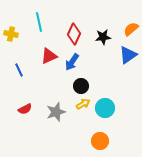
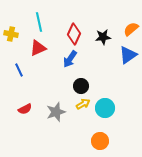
red triangle: moved 11 px left, 8 px up
blue arrow: moved 2 px left, 3 px up
